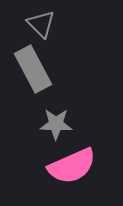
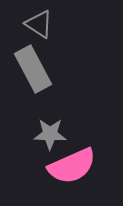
gray triangle: moved 2 px left; rotated 12 degrees counterclockwise
gray star: moved 6 px left, 10 px down
